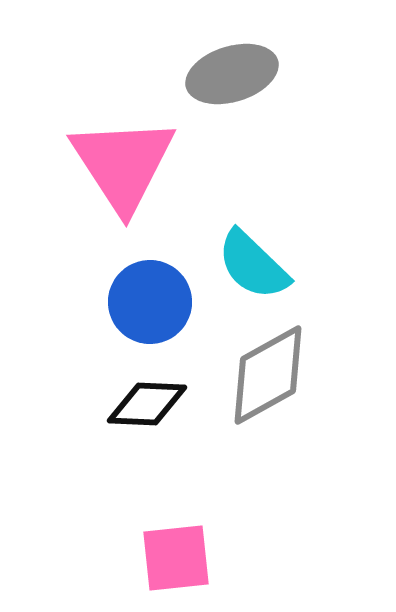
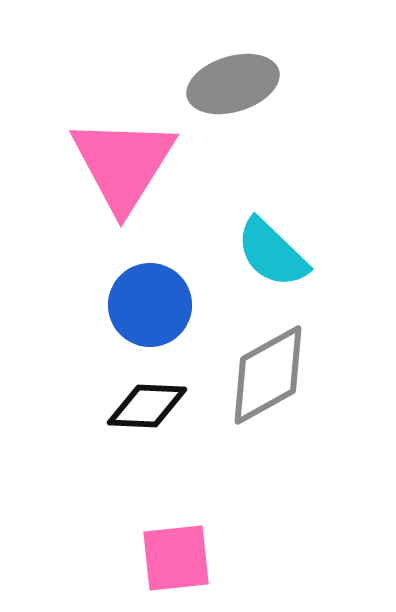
gray ellipse: moved 1 px right, 10 px down
pink triangle: rotated 5 degrees clockwise
cyan semicircle: moved 19 px right, 12 px up
blue circle: moved 3 px down
black diamond: moved 2 px down
